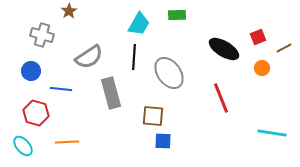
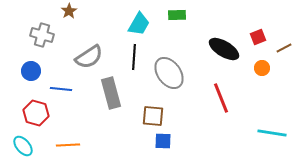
orange line: moved 1 px right, 3 px down
